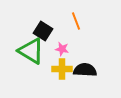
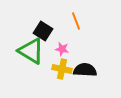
yellow cross: rotated 12 degrees clockwise
